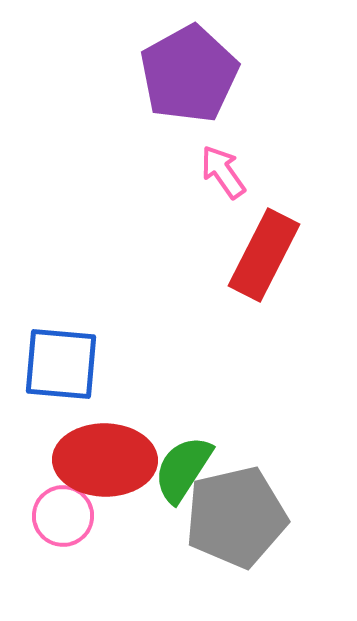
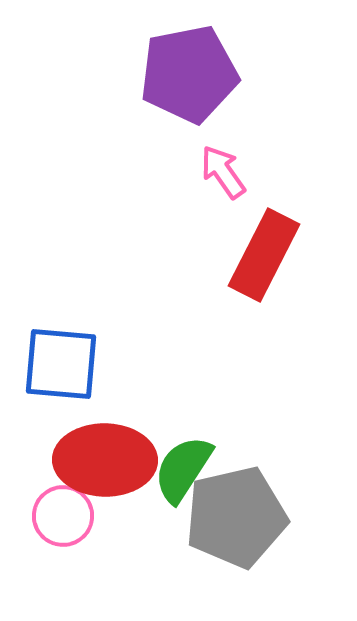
purple pentagon: rotated 18 degrees clockwise
